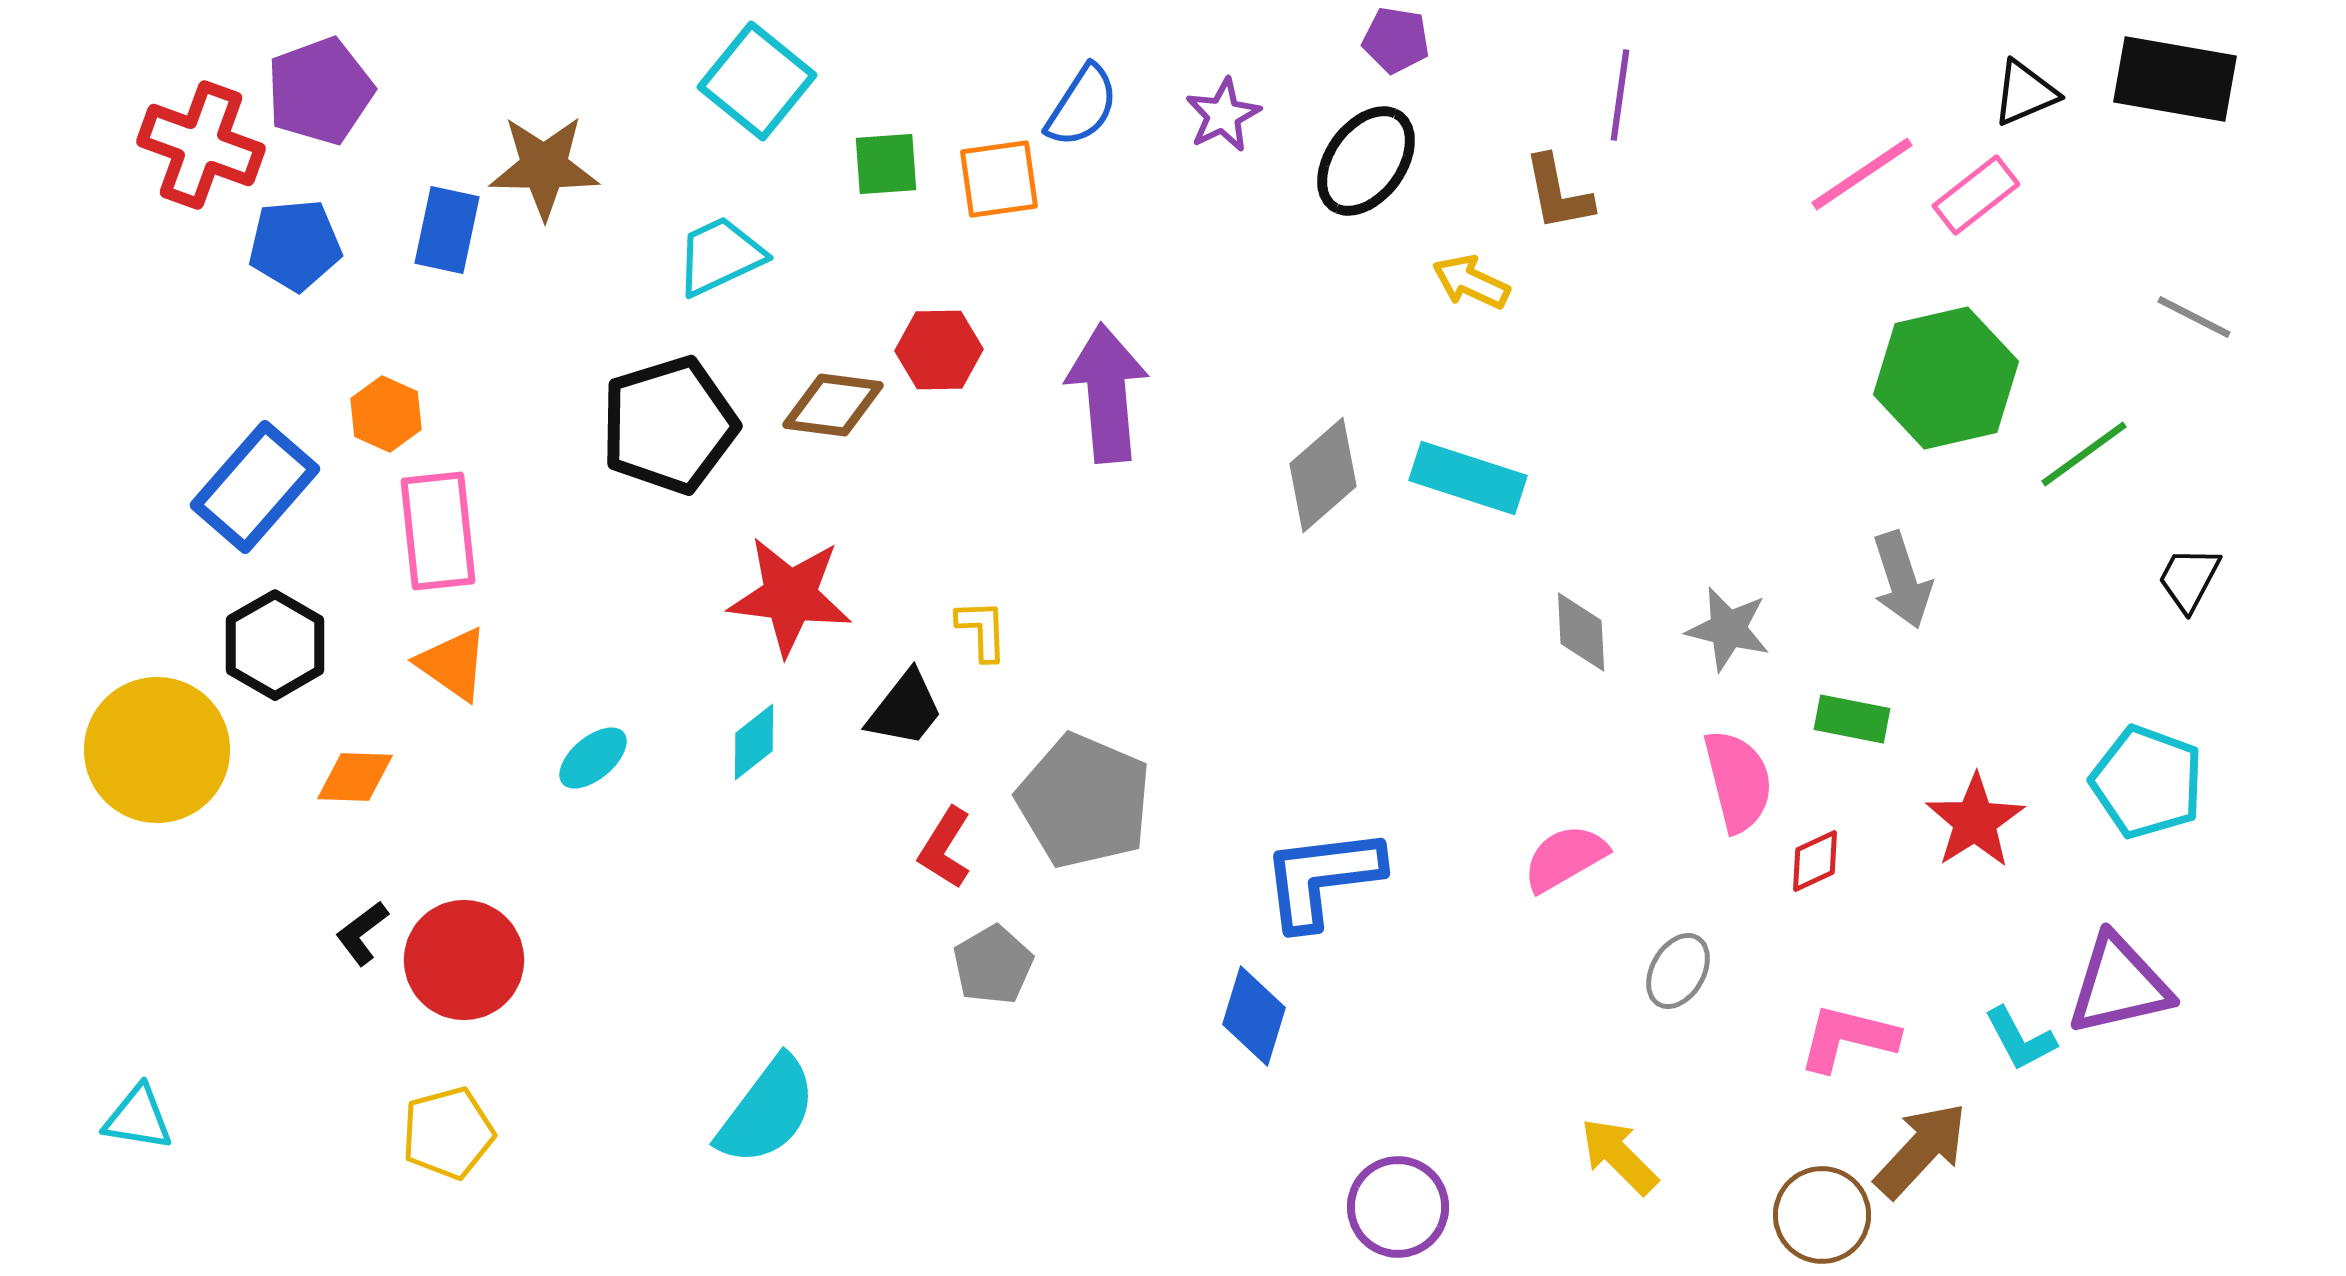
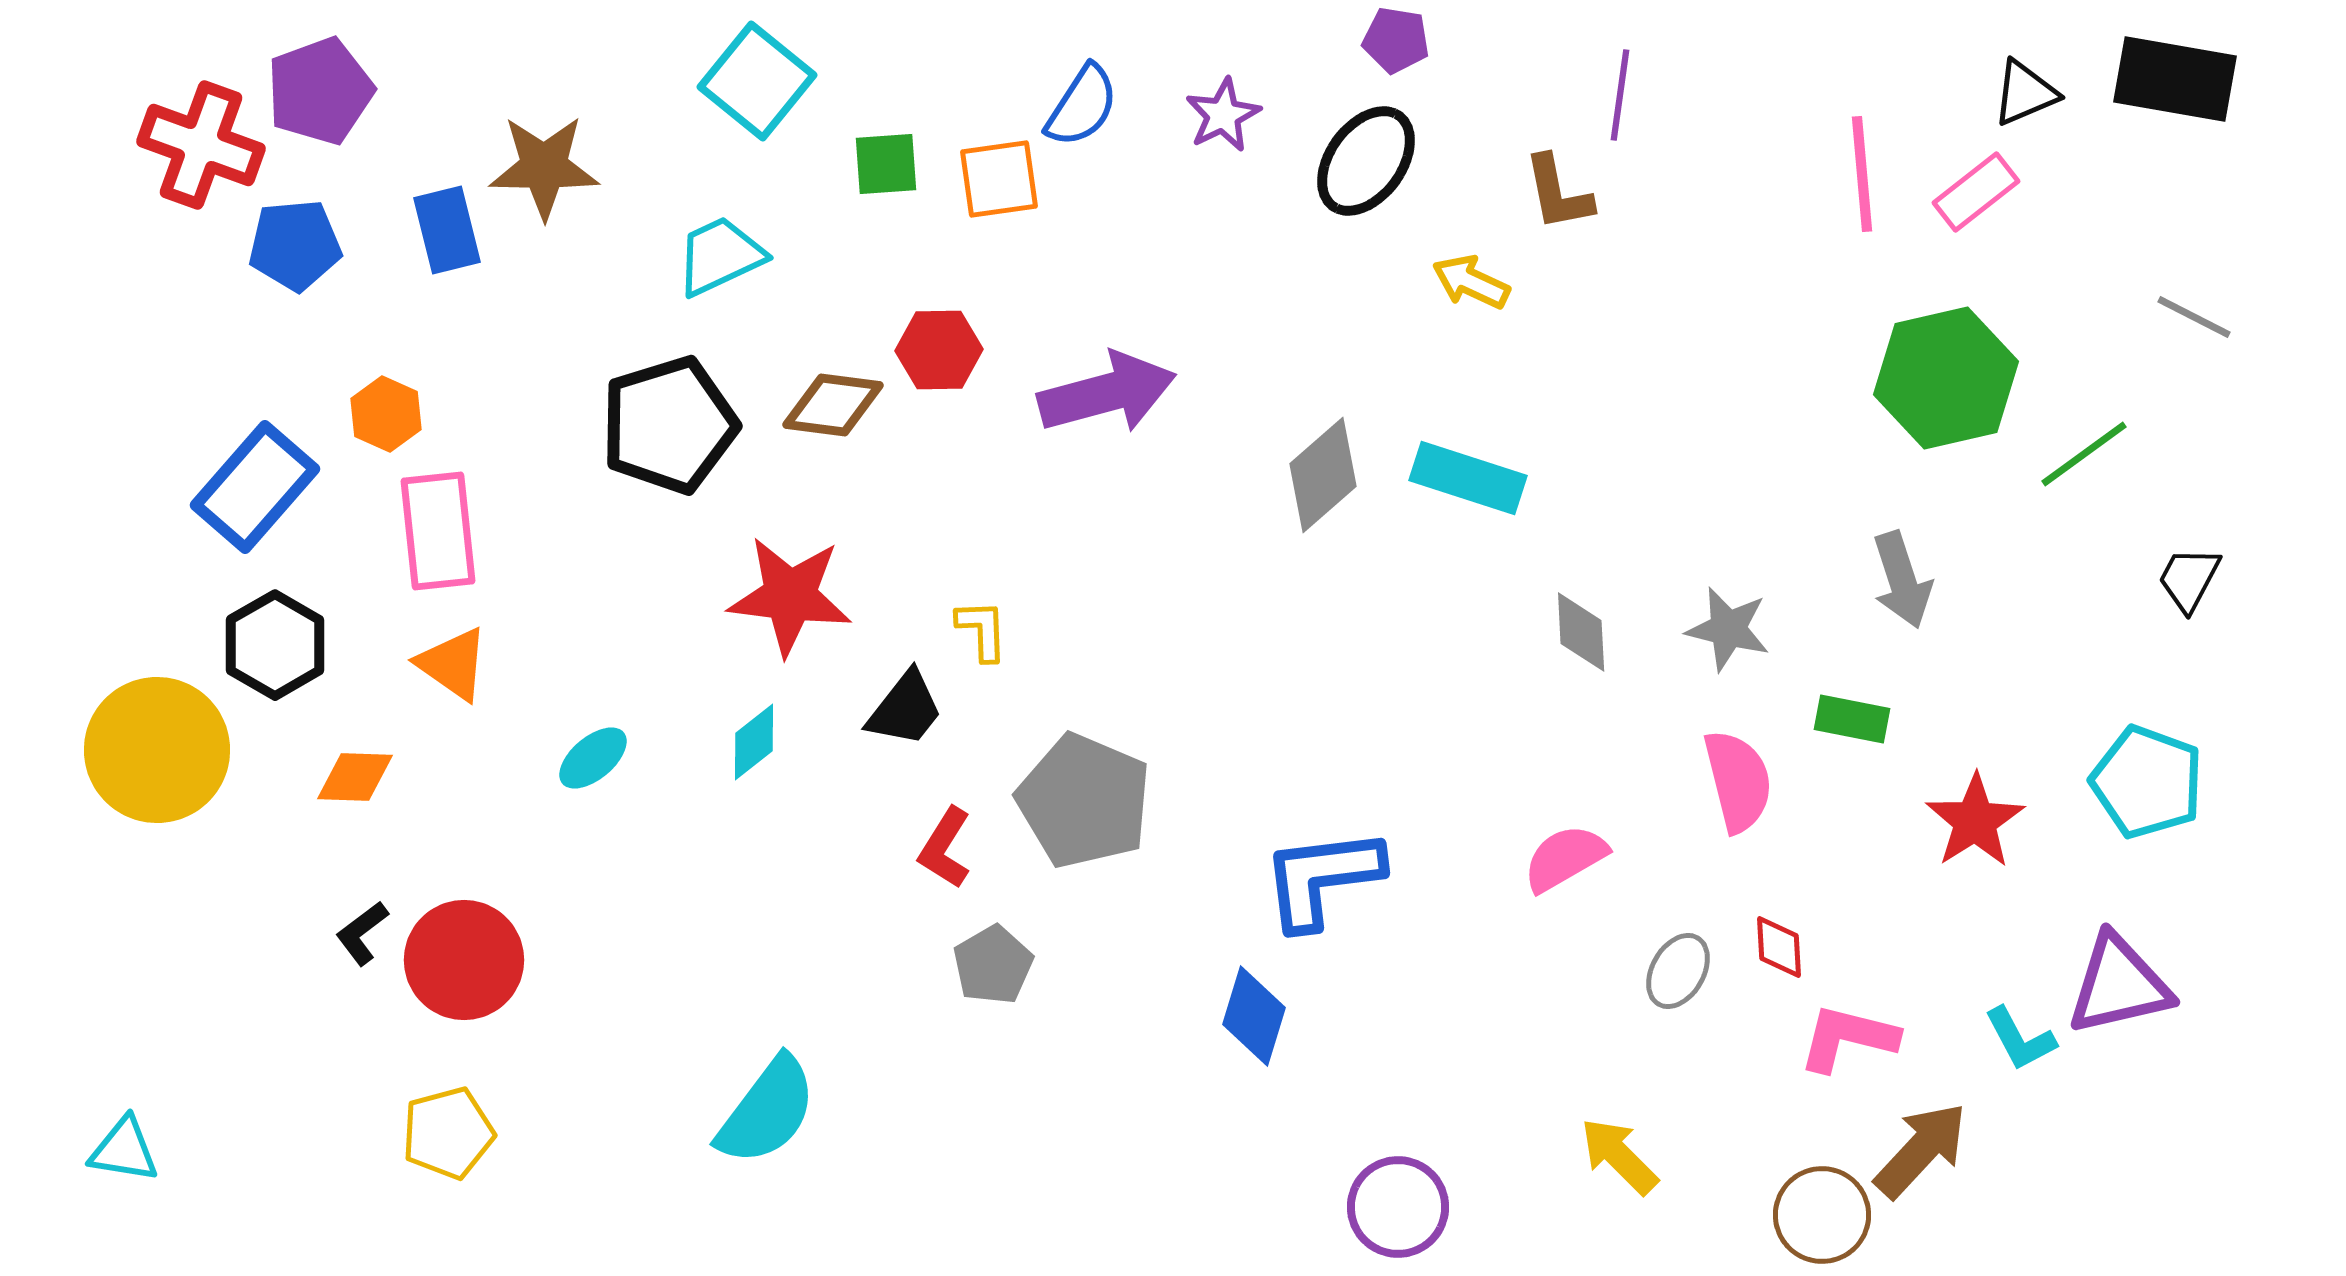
pink line at (1862, 174): rotated 61 degrees counterclockwise
pink rectangle at (1976, 195): moved 3 px up
blue rectangle at (447, 230): rotated 26 degrees counterclockwise
purple arrow at (1107, 393): rotated 80 degrees clockwise
red diamond at (1815, 861): moved 36 px left, 86 px down; rotated 68 degrees counterclockwise
cyan triangle at (138, 1118): moved 14 px left, 32 px down
